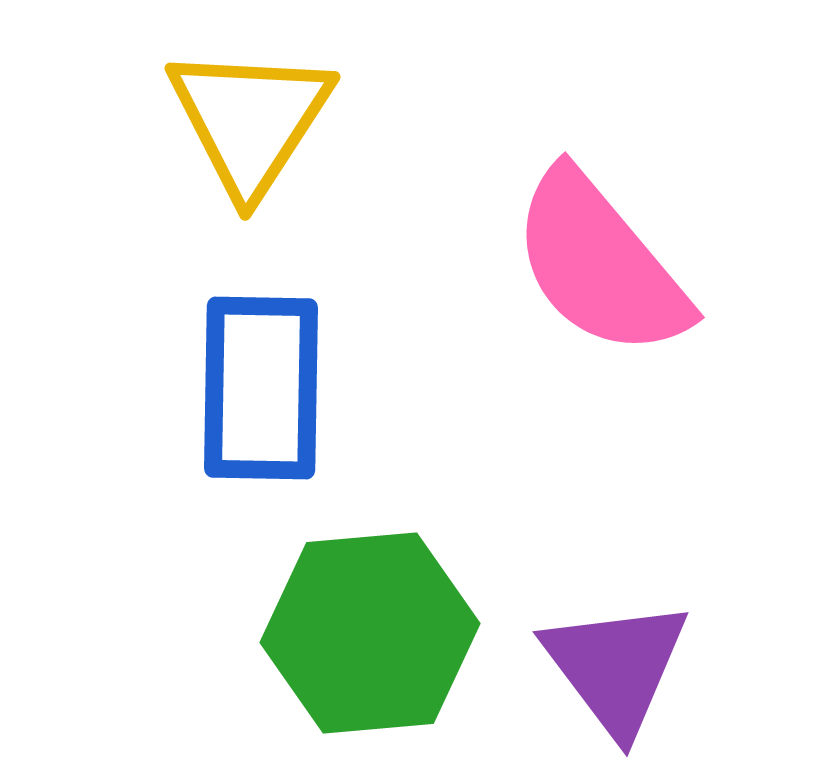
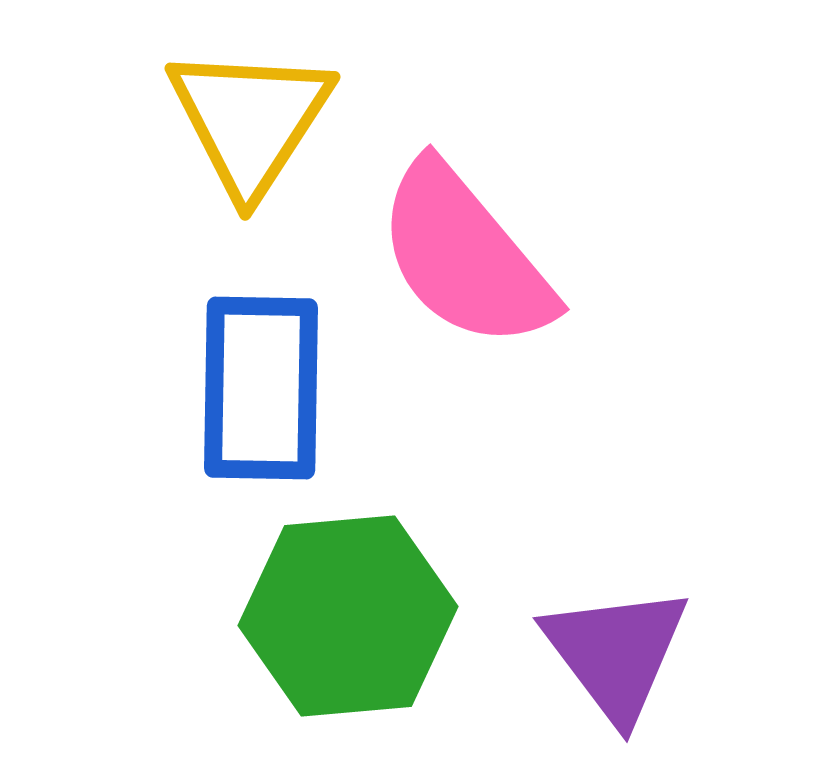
pink semicircle: moved 135 px left, 8 px up
green hexagon: moved 22 px left, 17 px up
purple triangle: moved 14 px up
